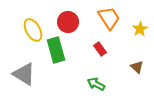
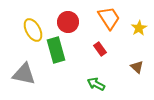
yellow star: moved 1 px left, 1 px up
gray triangle: rotated 20 degrees counterclockwise
